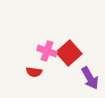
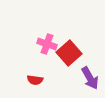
pink cross: moved 7 px up
red semicircle: moved 1 px right, 8 px down
